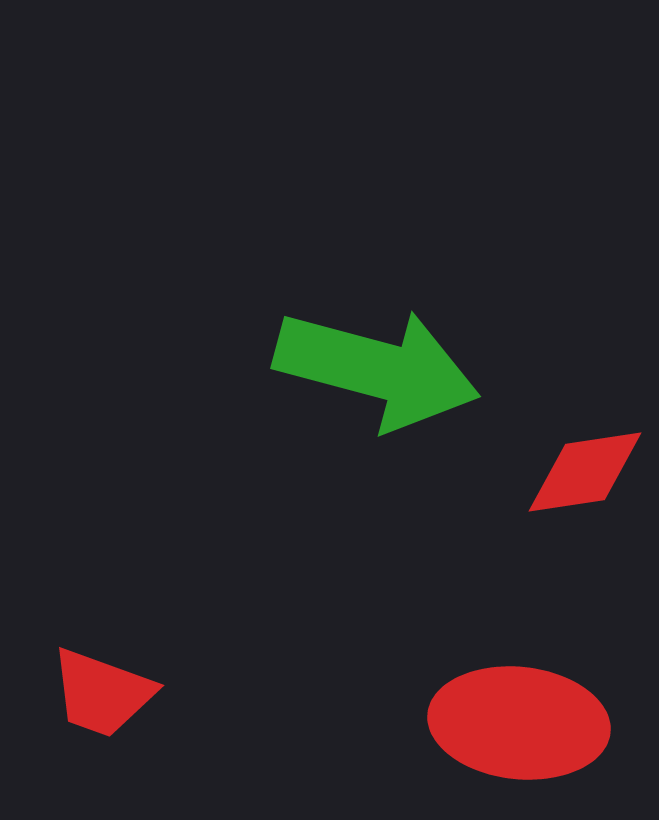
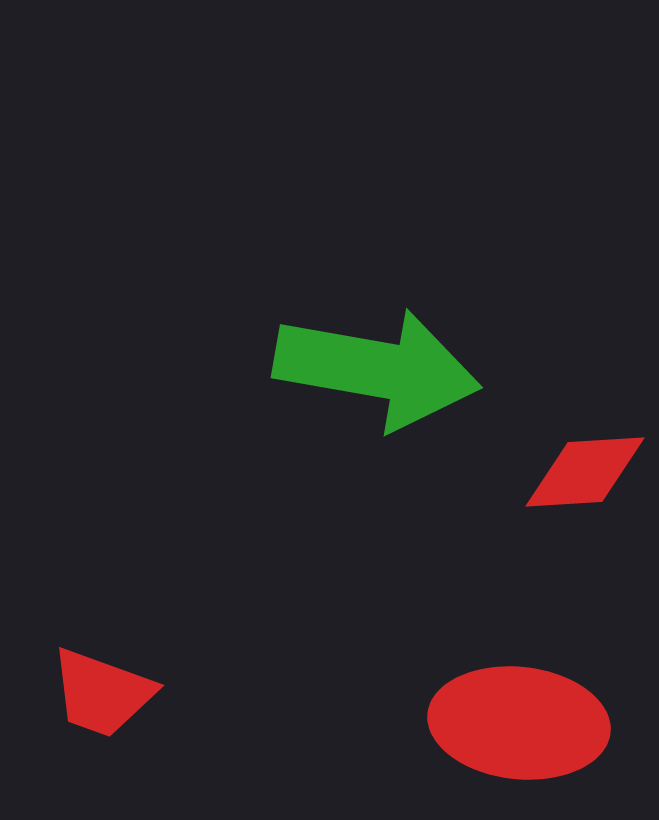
green arrow: rotated 5 degrees counterclockwise
red diamond: rotated 5 degrees clockwise
